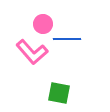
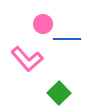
pink L-shape: moved 5 px left, 7 px down
green square: rotated 35 degrees clockwise
